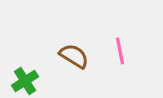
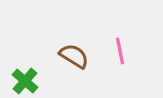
green cross: rotated 16 degrees counterclockwise
